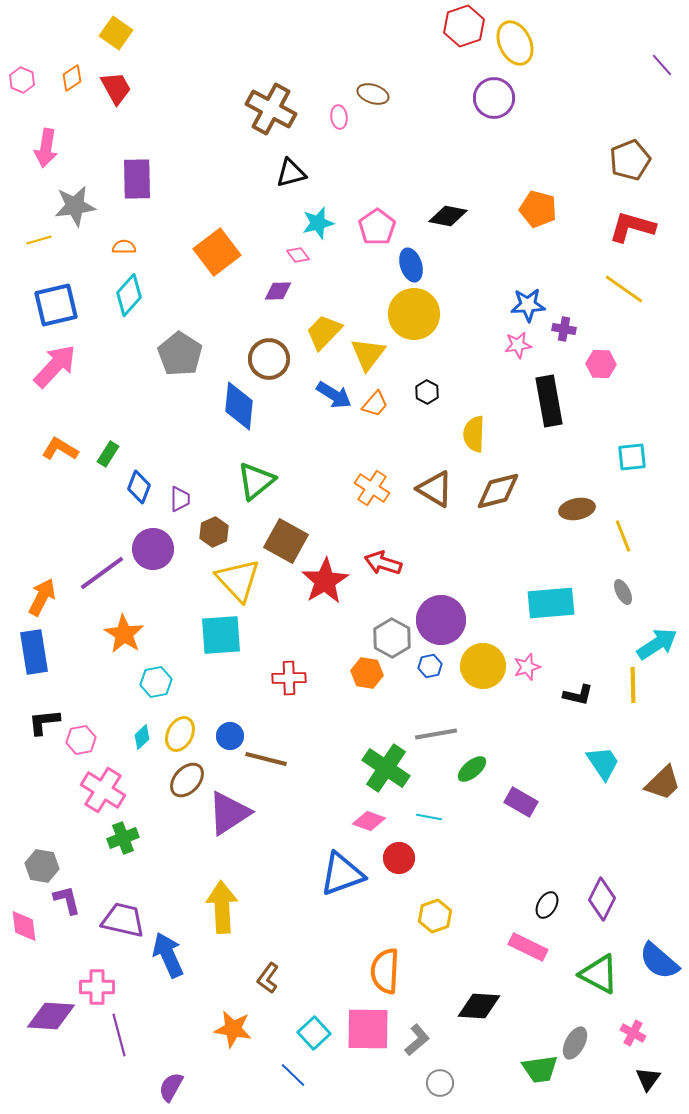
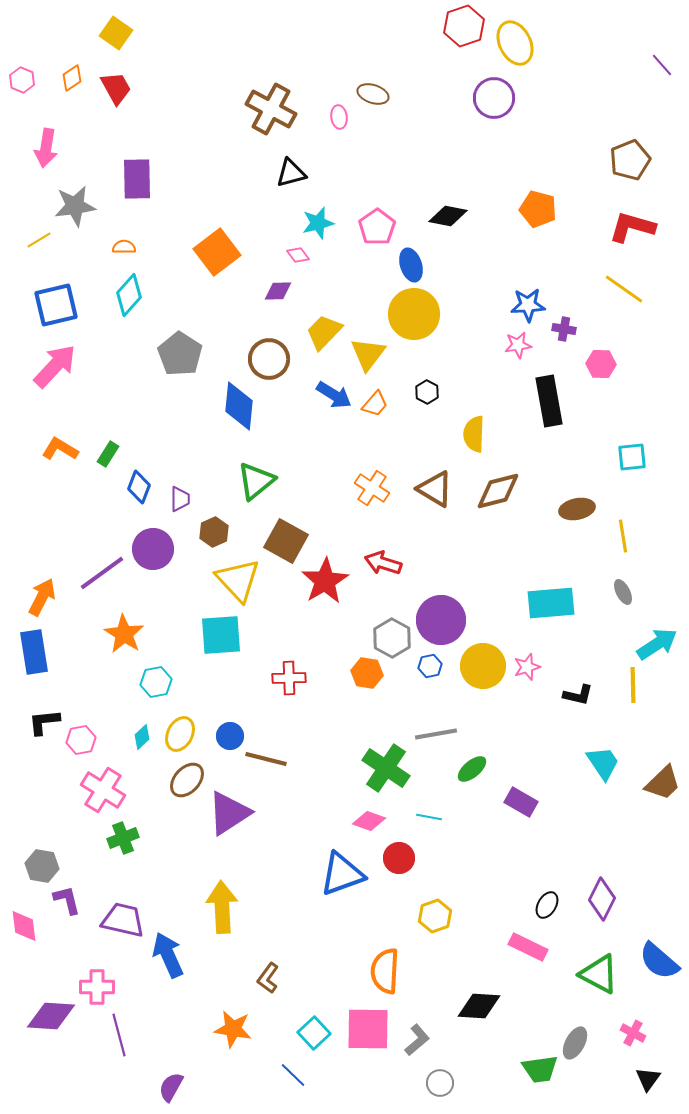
yellow line at (39, 240): rotated 15 degrees counterclockwise
yellow line at (623, 536): rotated 12 degrees clockwise
